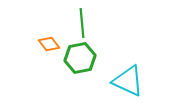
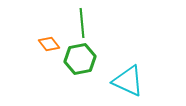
green hexagon: moved 1 px down
